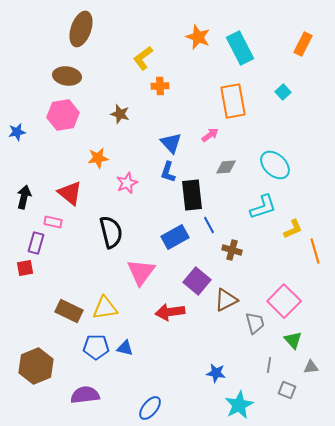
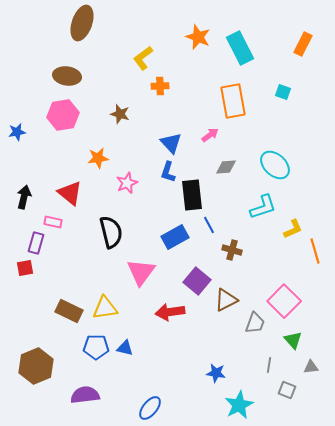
brown ellipse at (81, 29): moved 1 px right, 6 px up
cyan square at (283, 92): rotated 28 degrees counterclockwise
gray trapezoid at (255, 323): rotated 35 degrees clockwise
